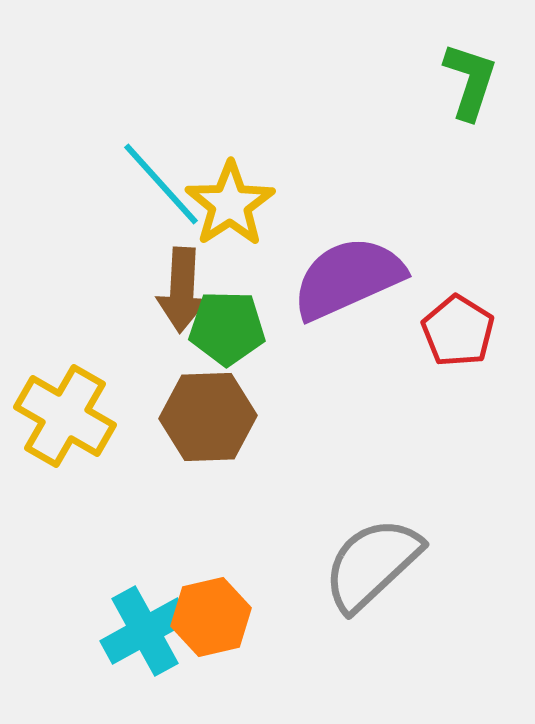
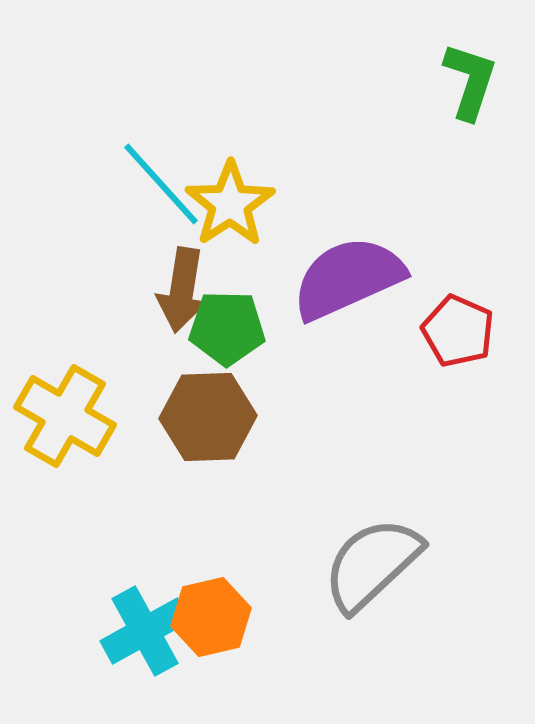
brown arrow: rotated 6 degrees clockwise
red pentagon: rotated 8 degrees counterclockwise
